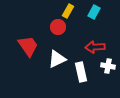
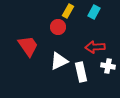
white triangle: moved 2 px right, 2 px down
